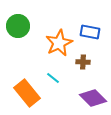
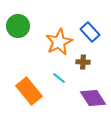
blue rectangle: rotated 36 degrees clockwise
orange star: moved 1 px up
cyan line: moved 6 px right
orange rectangle: moved 2 px right, 2 px up
purple diamond: rotated 12 degrees clockwise
